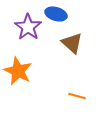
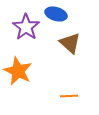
purple star: moved 2 px left
brown triangle: moved 2 px left
orange line: moved 8 px left; rotated 18 degrees counterclockwise
